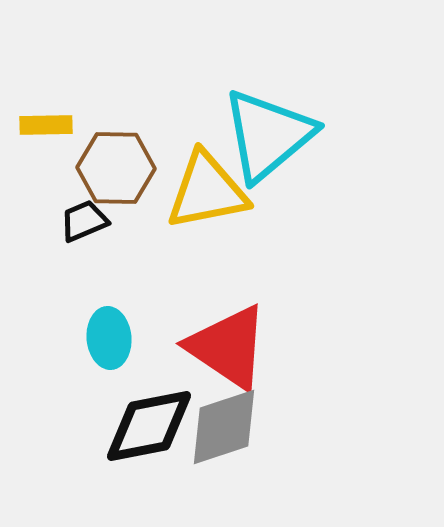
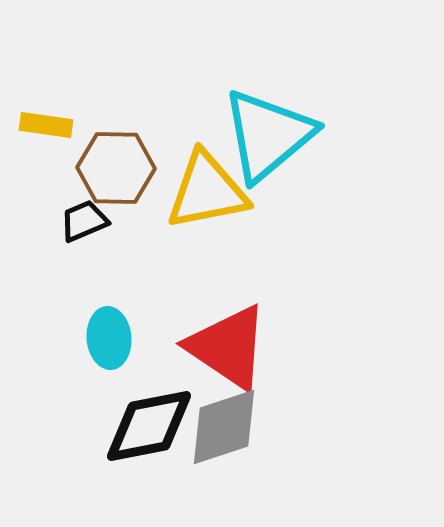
yellow rectangle: rotated 9 degrees clockwise
